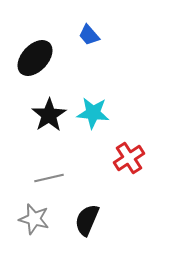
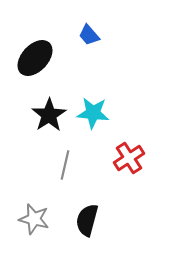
gray line: moved 16 px right, 13 px up; rotated 64 degrees counterclockwise
black semicircle: rotated 8 degrees counterclockwise
